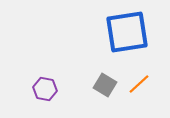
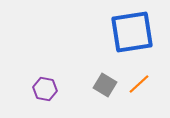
blue square: moved 5 px right
